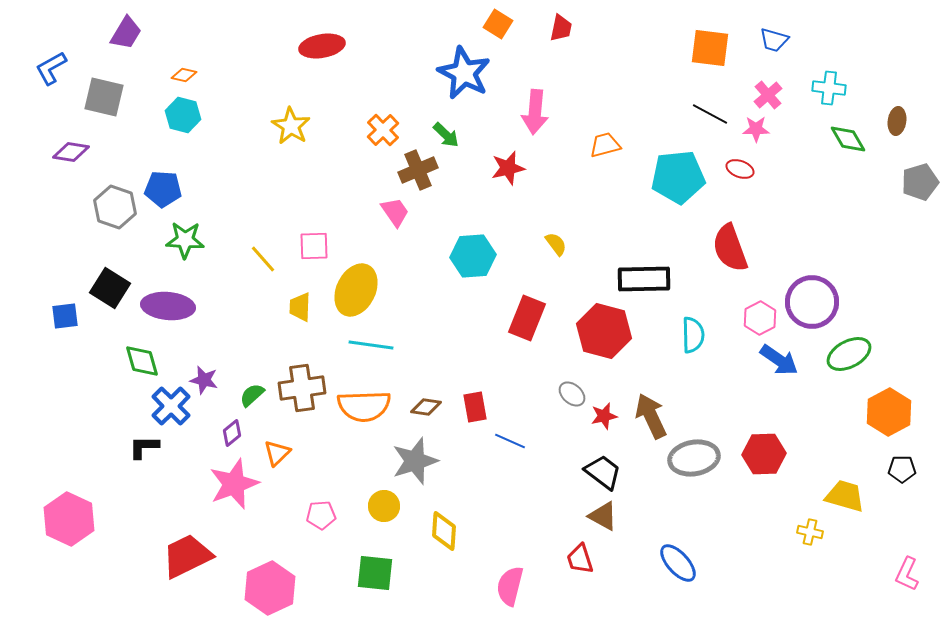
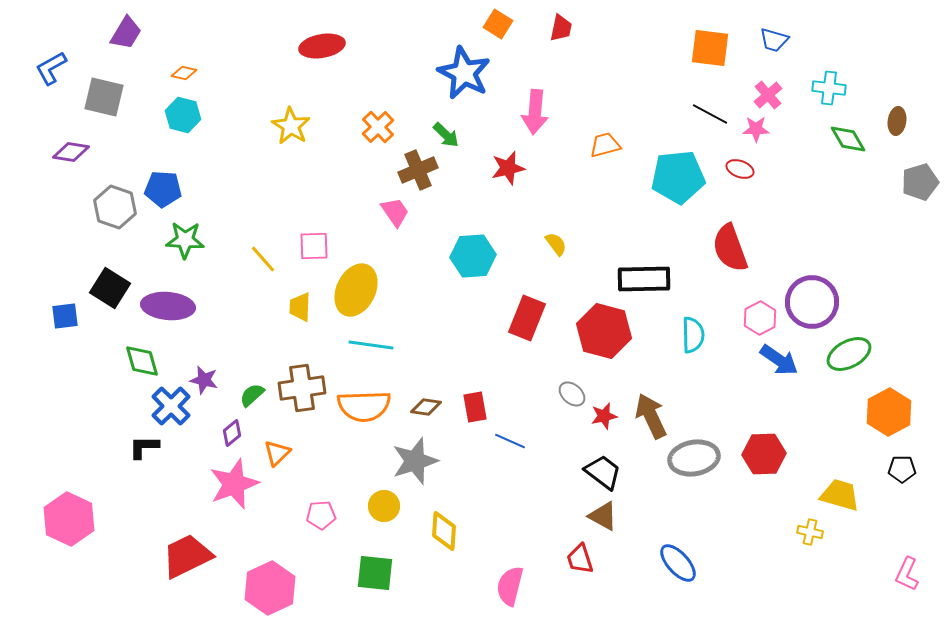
orange diamond at (184, 75): moved 2 px up
orange cross at (383, 130): moved 5 px left, 3 px up
yellow trapezoid at (845, 496): moved 5 px left, 1 px up
